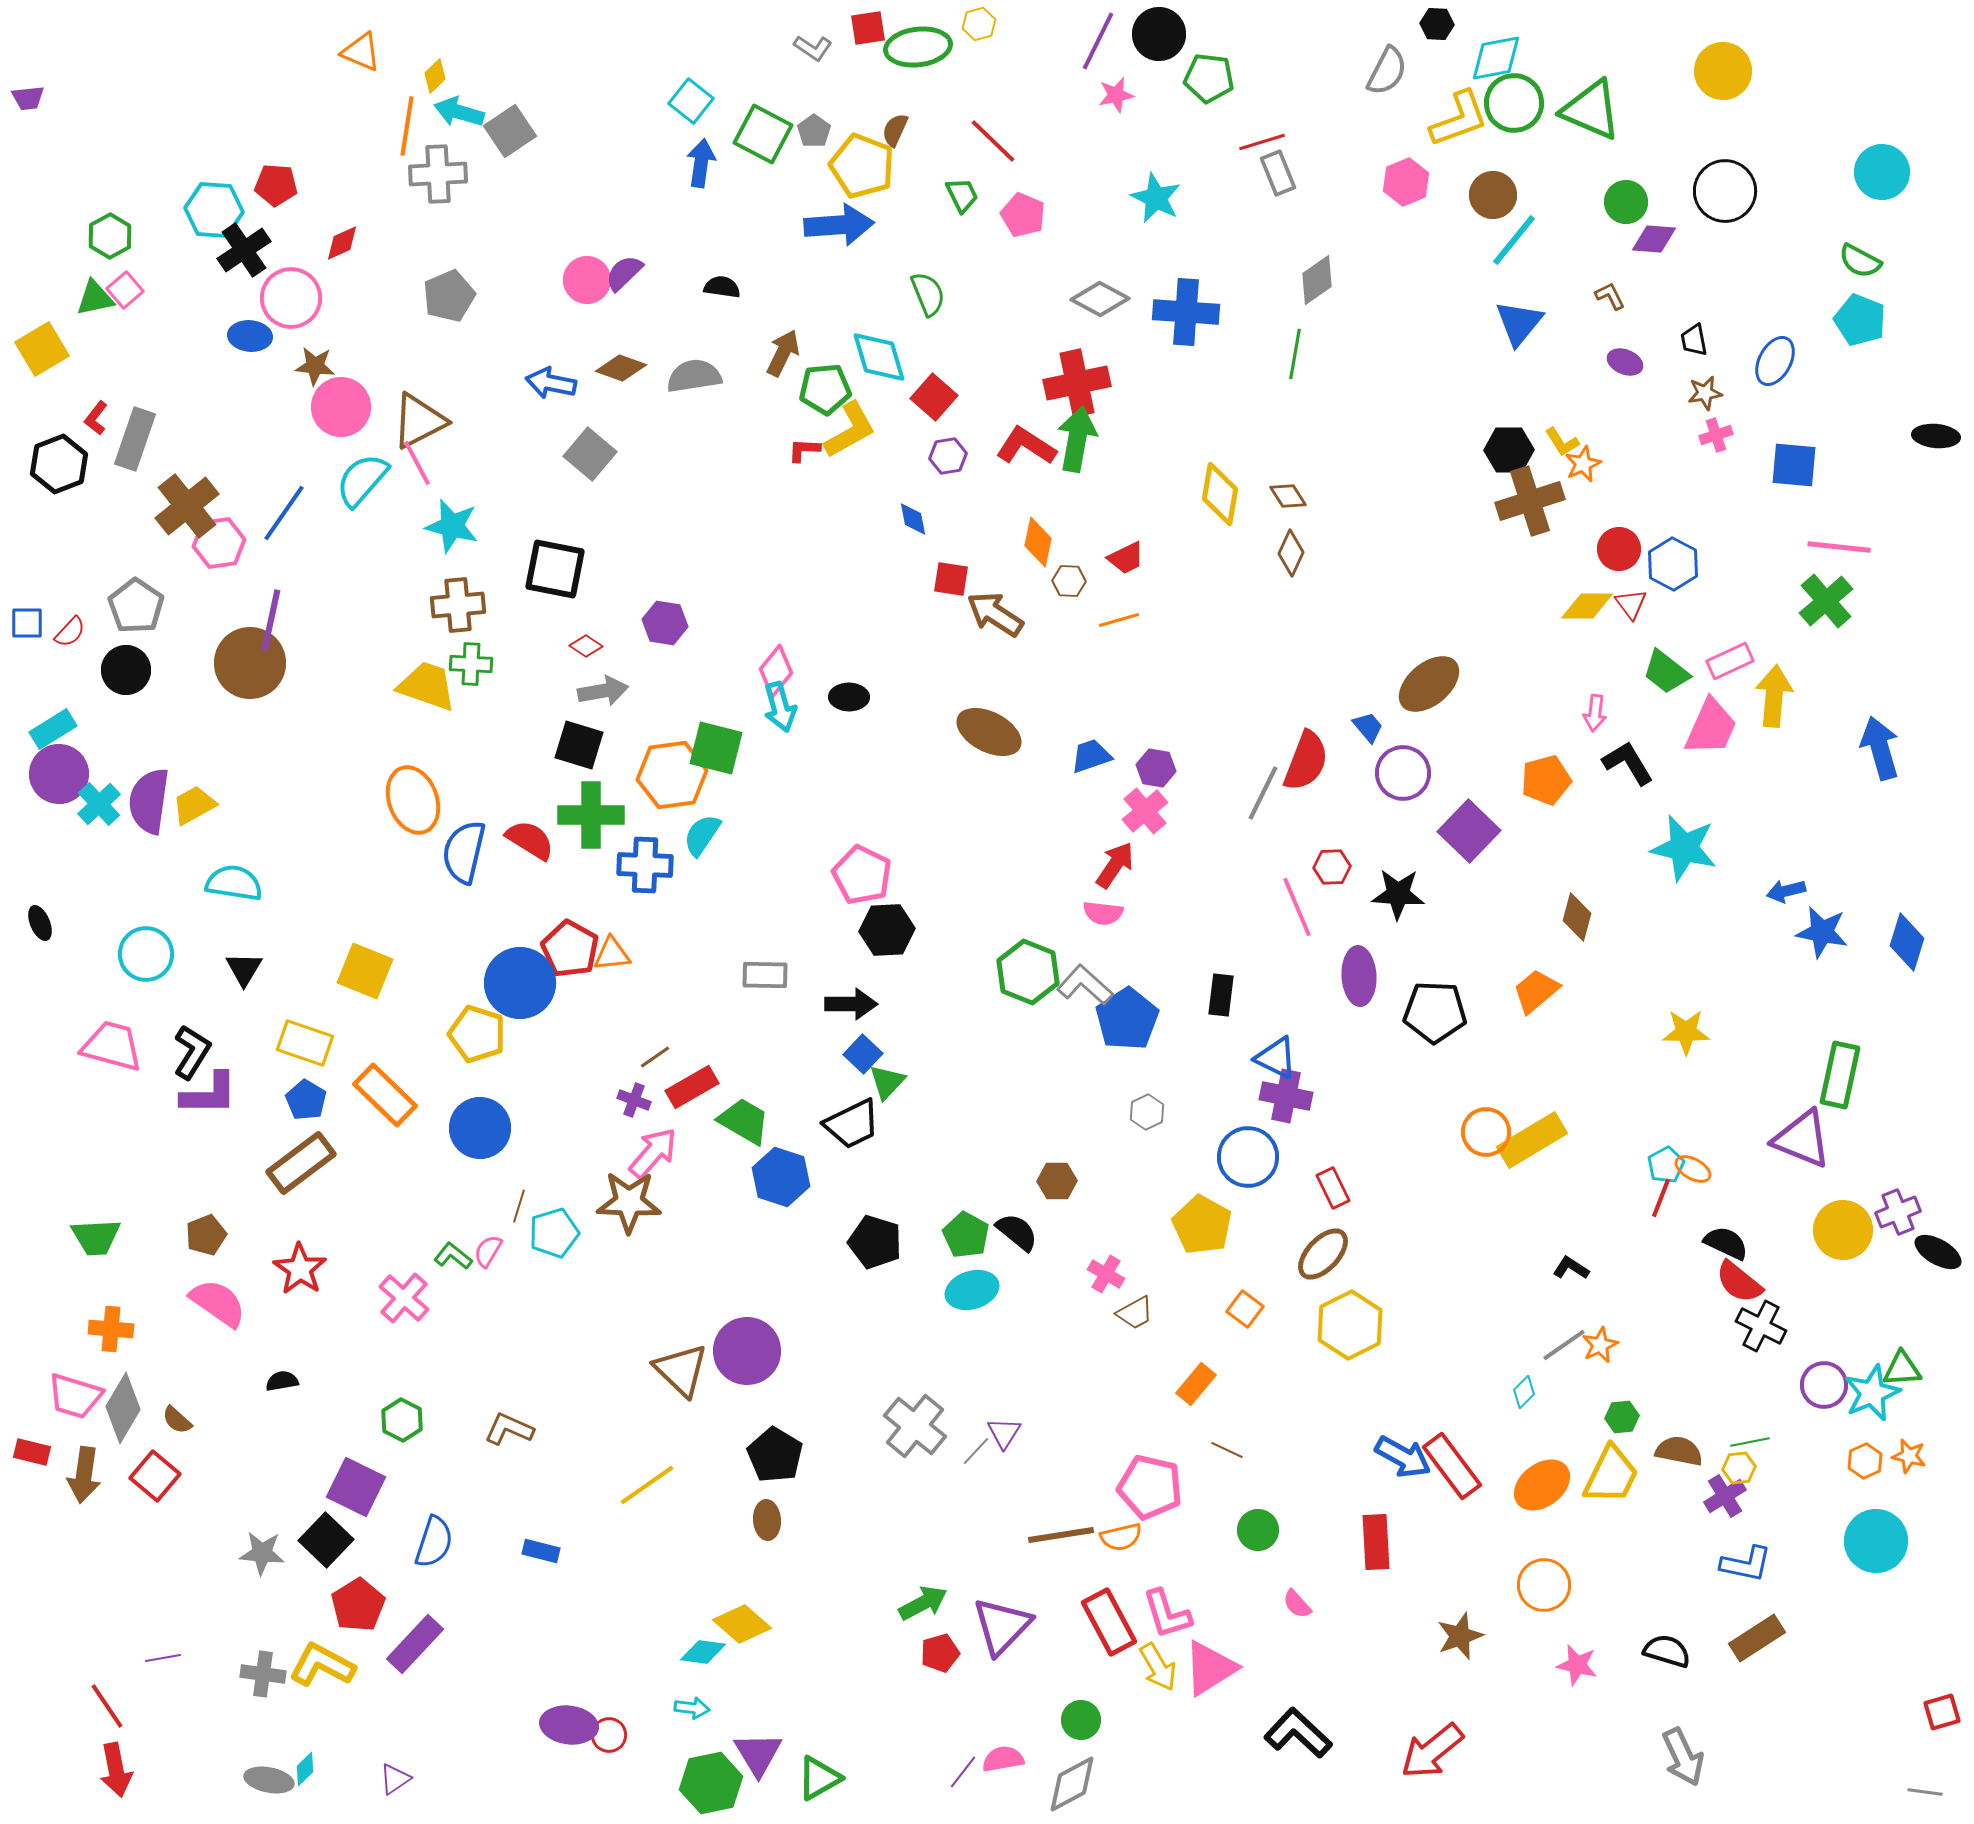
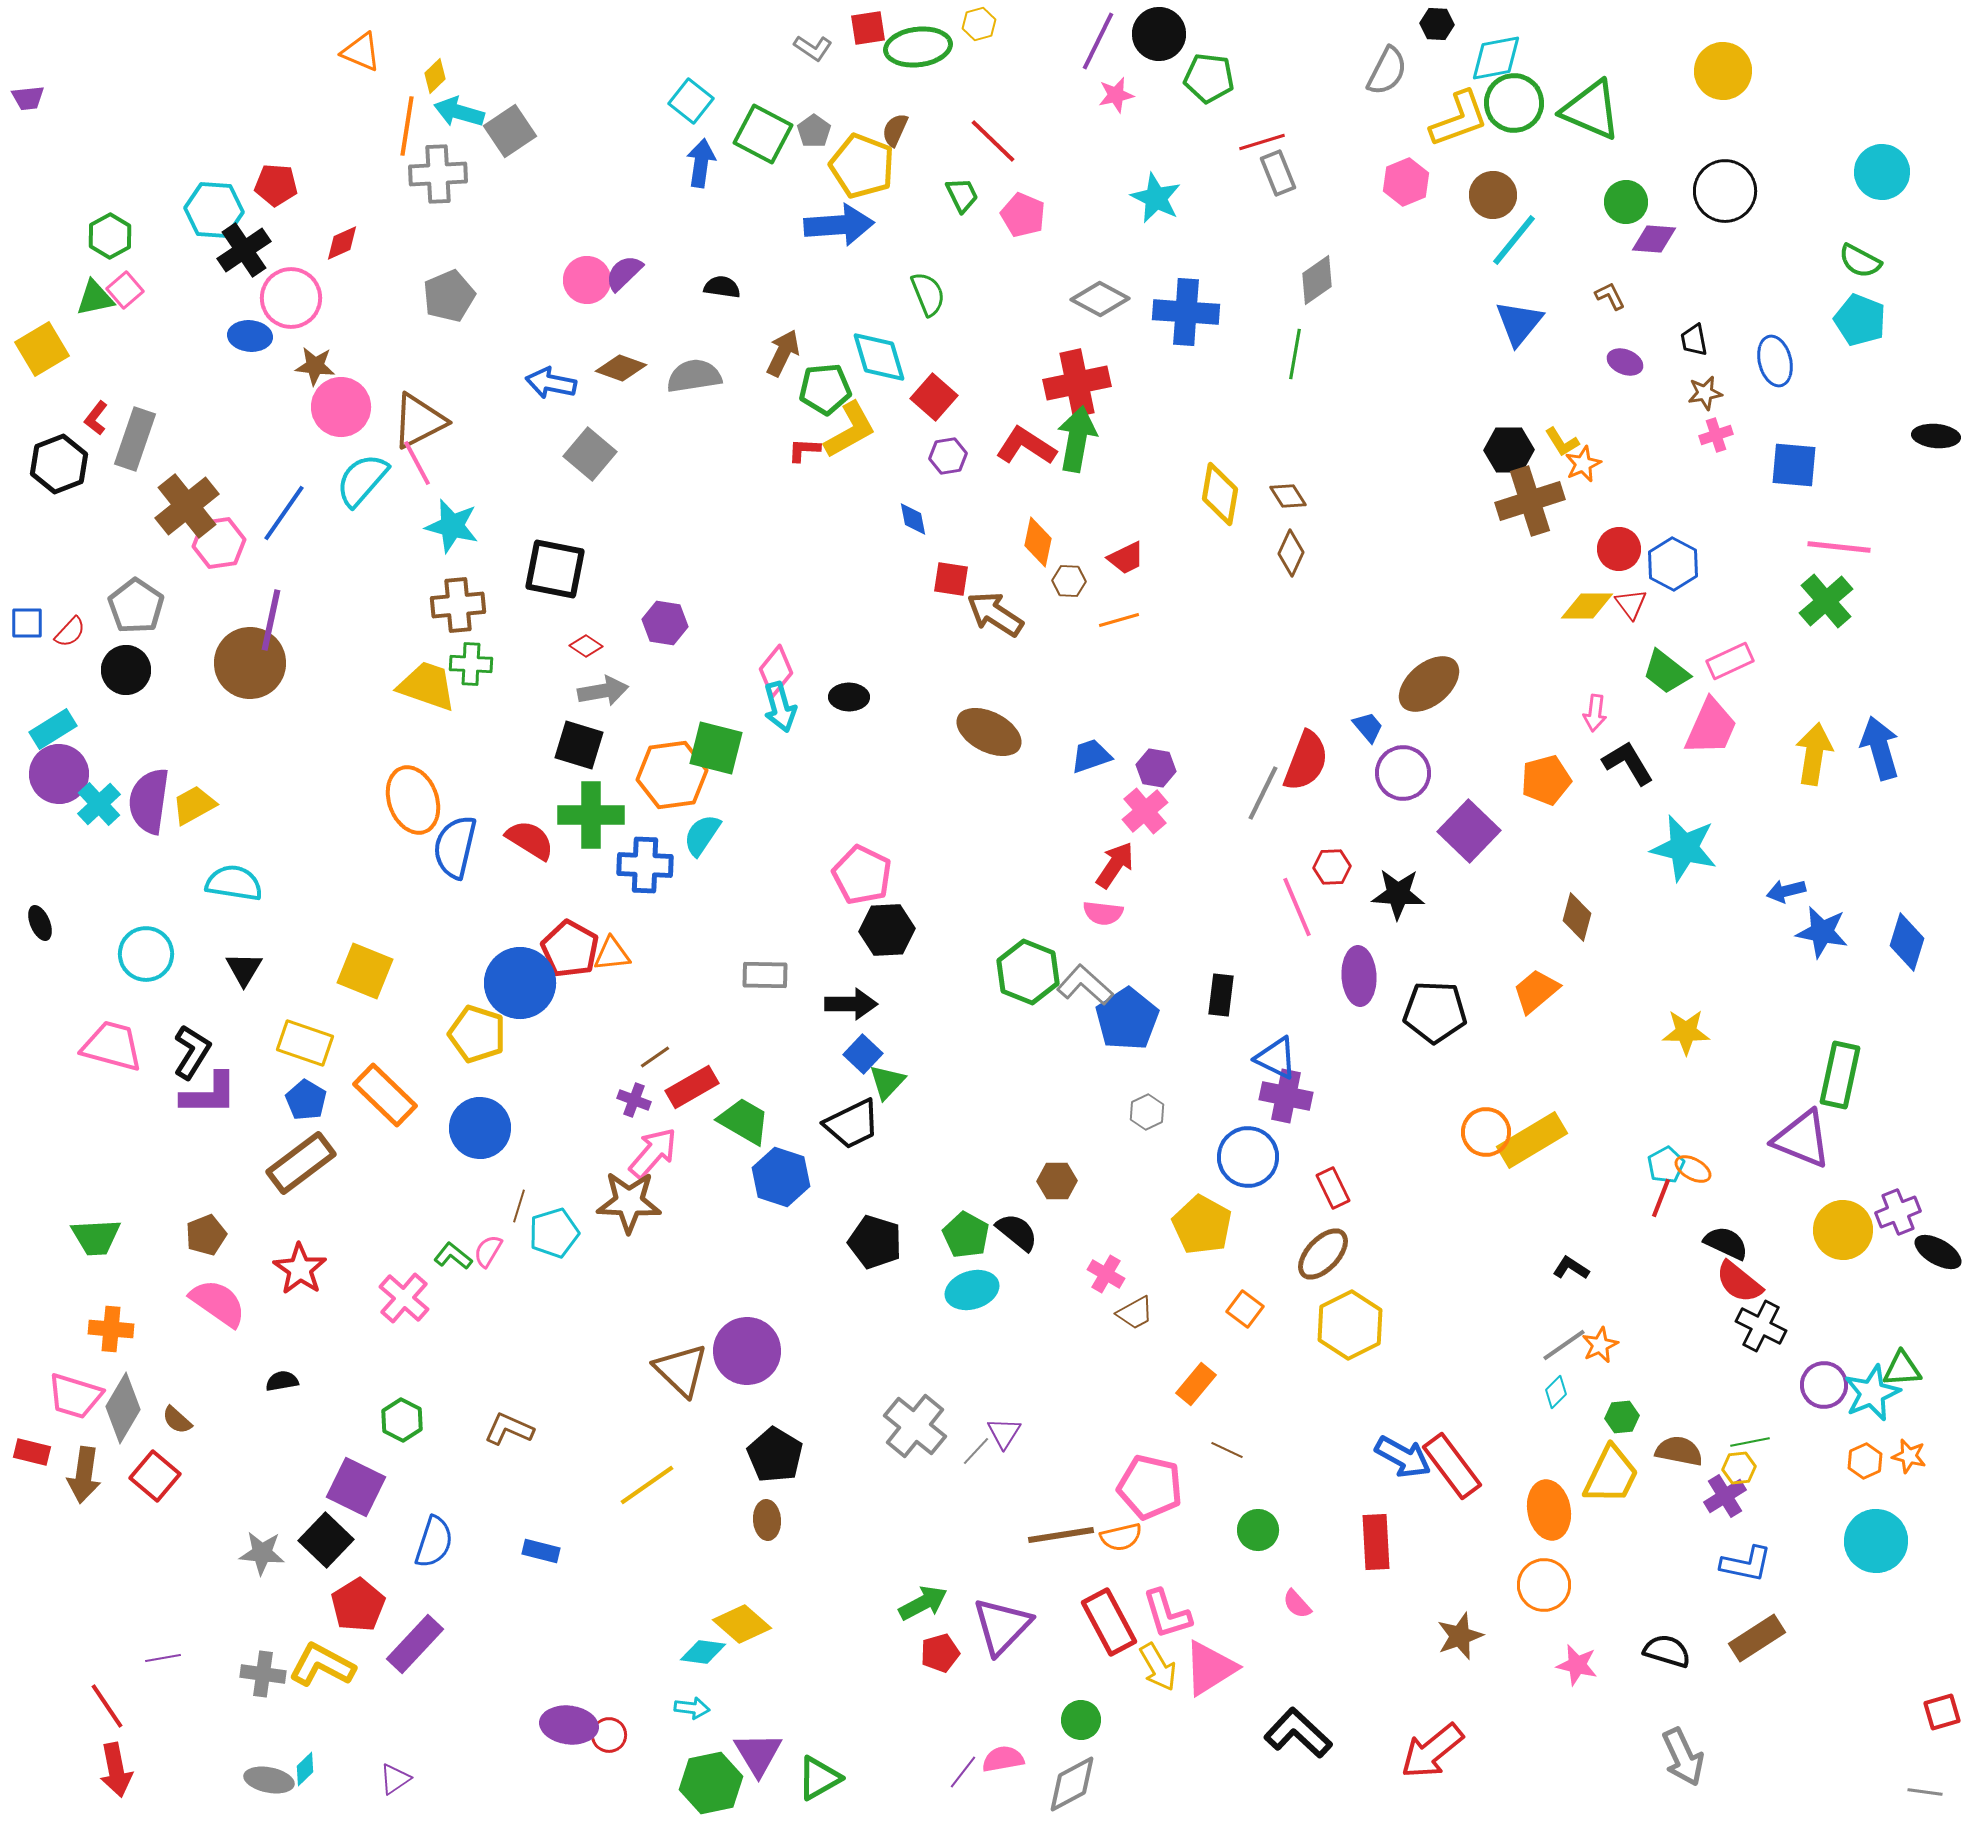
blue ellipse at (1775, 361): rotated 42 degrees counterclockwise
yellow arrow at (1774, 696): moved 40 px right, 58 px down; rotated 4 degrees clockwise
blue semicircle at (464, 852): moved 9 px left, 5 px up
cyan diamond at (1524, 1392): moved 32 px right
orange ellipse at (1542, 1485): moved 7 px right, 25 px down; rotated 64 degrees counterclockwise
